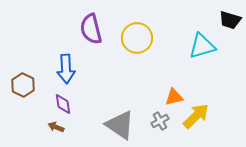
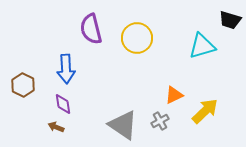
orange triangle: moved 2 px up; rotated 12 degrees counterclockwise
yellow arrow: moved 9 px right, 5 px up
gray triangle: moved 3 px right
